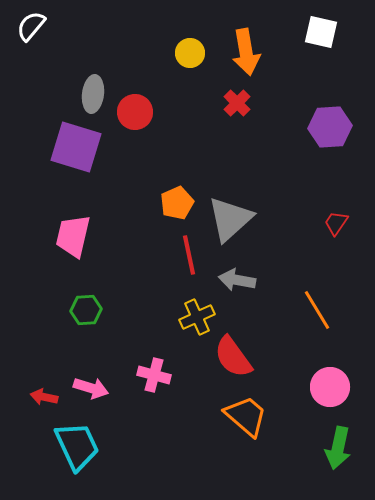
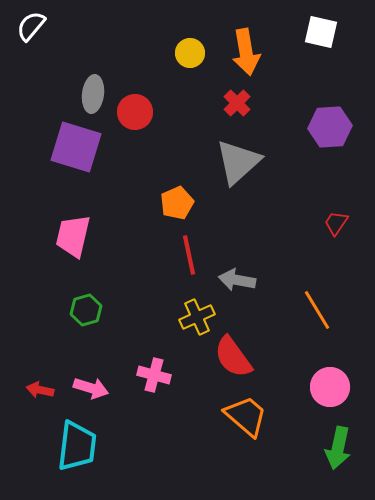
gray triangle: moved 8 px right, 57 px up
green hexagon: rotated 12 degrees counterclockwise
red arrow: moved 4 px left, 7 px up
cyan trapezoid: rotated 32 degrees clockwise
